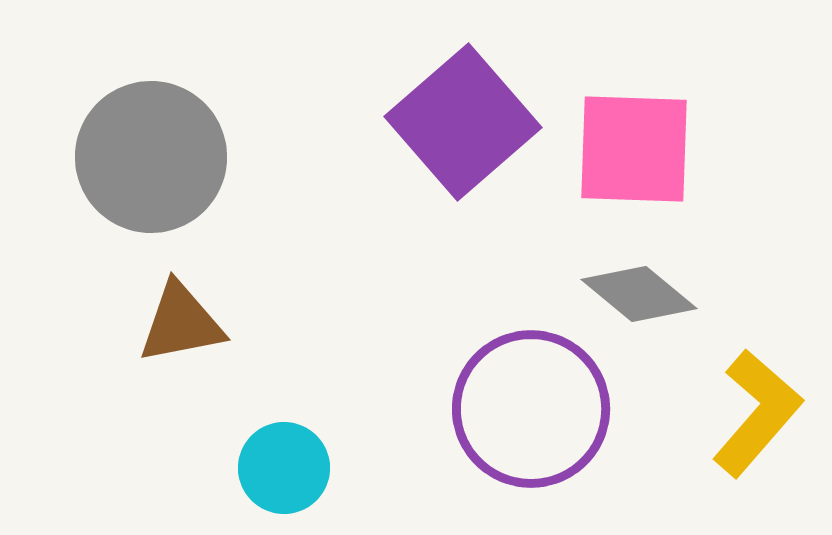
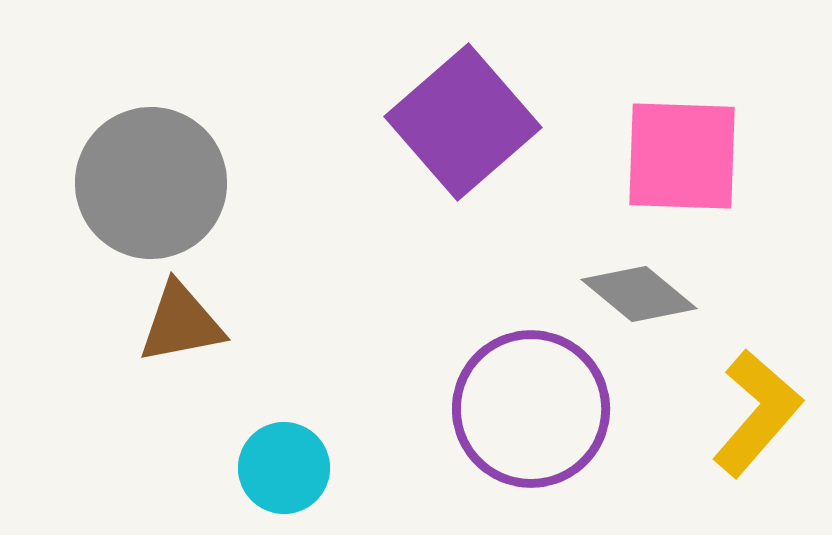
pink square: moved 48 px right, 7 px down
gray circle: moved 26 px down
